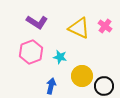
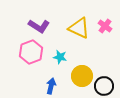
purple L-shape: moved 2 px right, 4 px down
